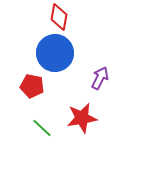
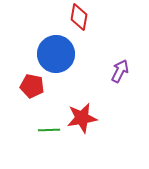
red diamond: moved 20 px right
blue circle: moved 1 px right, 1 px down
purple arrow: moved 20 px right, 7 px up
green line: moved 7 px right, 2 px down; rotated 45 degrees counterclockwise
